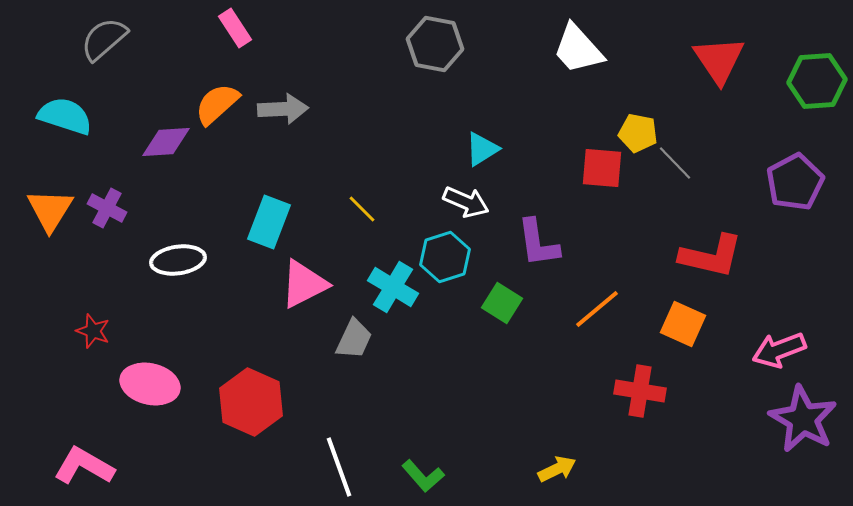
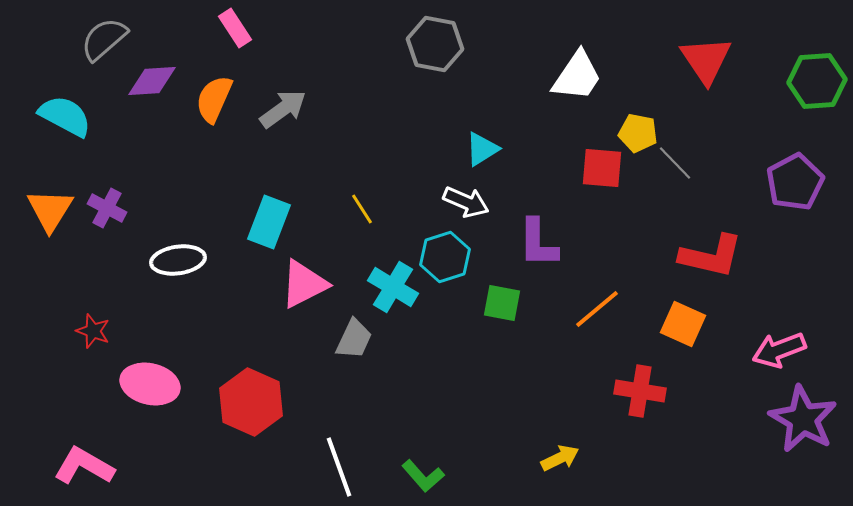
white trapezoid: moved 1 px left, 27 px down; rotated 104 degrees counterclockwise
red triangle: moved 13 px left
orange semicircle: moved 3 px left, 5 px up; rotated 24 degrees counterclockwise
gray arrow: rotated 33 degrees counterclockwise
cyan semicircle: rotated 10 degrees clockwise
purple diamond: moved 14 px left, 61 px up
yellow line: rotated 12 degrees clockwise
purple L-shape: rotated 8 degrees clockwise
green square: rotated 21 degrees counterclockwise
yellow arrow: moved 3 px right, 11 px up
